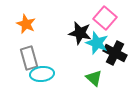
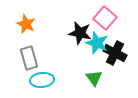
cyan ellipse: moved 6 px down
green triangle: rotated 12 degrees clockwise
